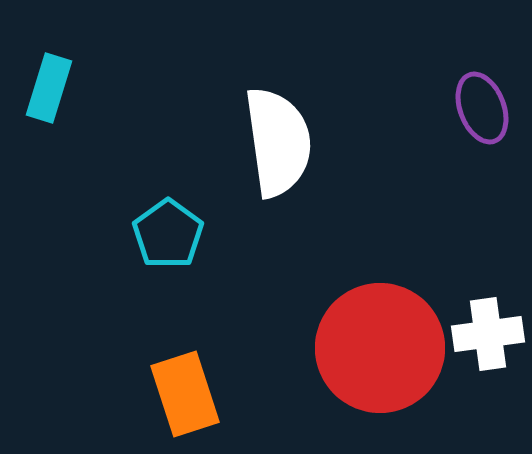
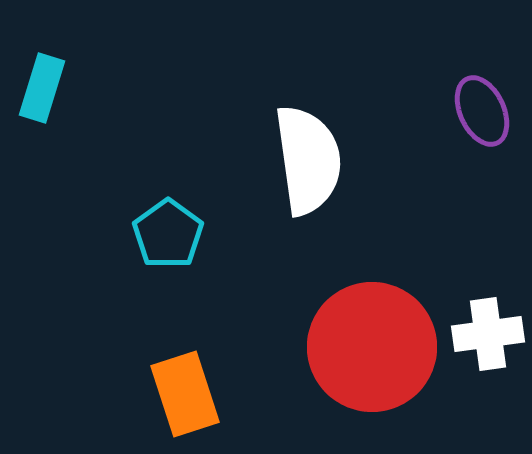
cyan rectangle: moved 7 px left
purple ellipse: moved 3 px down; rotated 4 degrees counterclockwise
white semicircle: moved 30 px right, 18 px down
red circle: moved 8 px left, 1 px up
